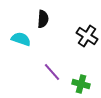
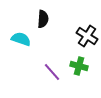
green cross: moved 2 px left, 18 px up
